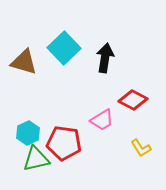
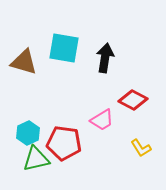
cyan square: rotated 36 degrees counterclockwise
